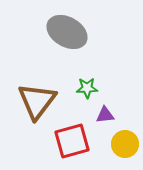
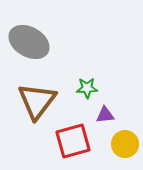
gray ellipse: moved 38 px left, 10 px down
red square: moved 1 px right
